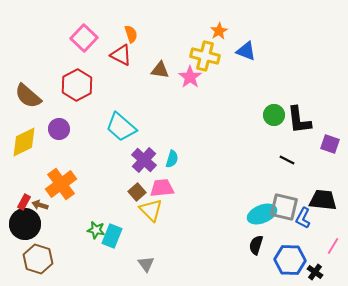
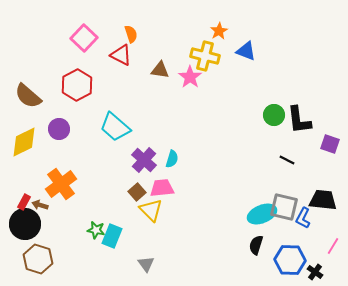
cyan trapezoid: moved 6 px left
